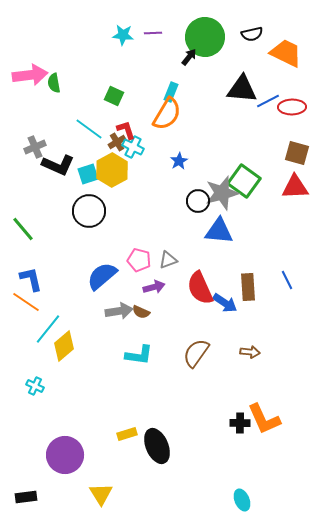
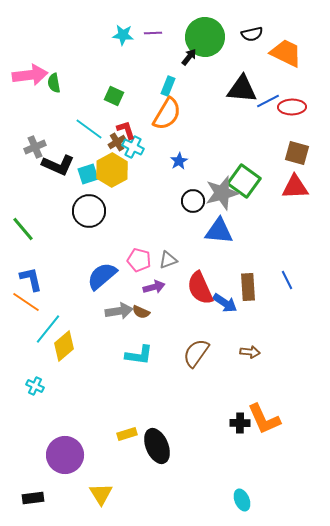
cyan rectangle at (171, 92): moved 3 px left, 6 px up
black circle at (198, 201): moved 5 px left
black rectangle at (26, 497): moved 7 px right, 1 px down
